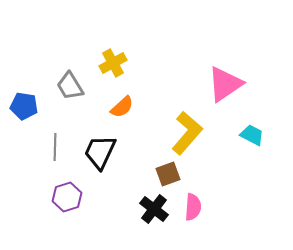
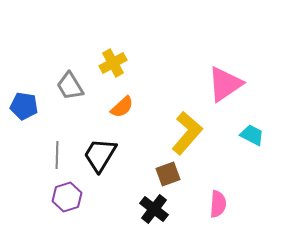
gray line: moved 2 px right, 8 px down
black trapezoid: moved 3 px down; rotated 6 degrees clockwise
pink semicircle: moved 25 px right, 3 px up
